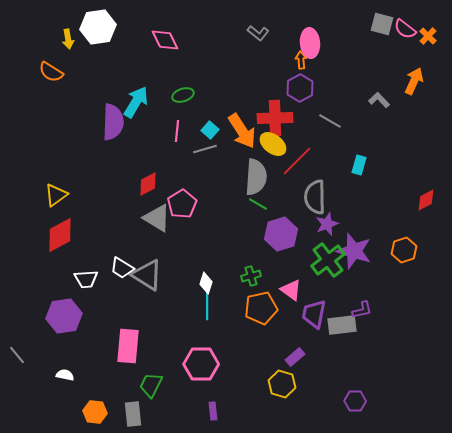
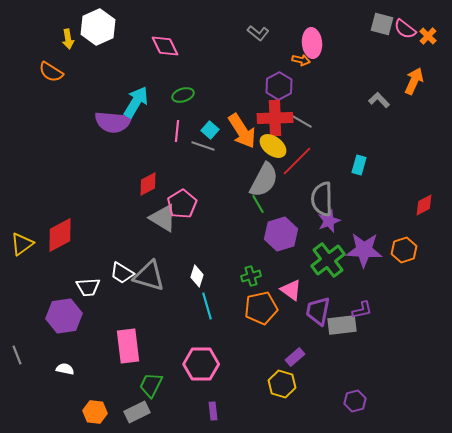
white hexagon at (98, 27): rotated 16 degrees counterclockwise
pink diamond at (165, 40): moved 6 px down
pink ellipse at (310, 43): moved 2 px right
orange arrow at (301, 60): rotated 108 degrees clockwise
purple hexagon at (300, 88): moved 21 px left, 2 px up
gray line at (330, 121): moved 29 px left
purple semicircle at (113, 122): rotated 93 degrees clockwise
yellow ellipse at (273, 144): moved 2 px down
gray line at (205, 149): moved 2 px left, 3 px up; rotated 35 degrees clockwise
gray semicircle at (256, 177): moved 8 px right, 3 px down; rotated 24 degrees clockwise
yellow triangle at (56, 195): moved 34 px left, 49 px down
gray semicircle at (315, 197): moved 7 px right, 2 px down
red diamond at (426, 200): moved 2 px left, 5 px down
green line at (258, 204): rotated 30 degrees clockwise
gray triangle at (157, 218): moved 6 px right
purple star at (327, 224): moved 2 px right, 3 px up
purple star at (354, 251): moved 10 px right, 1 px up; rotated 15 degrees counterclockwise
white trapezoid at (122, 268): moved 5 px down
gray triangle at (147, 275): moved 2 px right, 1 px down; rotated 16 degrees counterclockwise
white trapezoid at (86, 279): moved 2 px right, 8 px down
white diamond at (206, 283): moved 9 px left, 7 px up
cyan line at (207, 306): rotated 16 degrees counterclockwise
purple trapezoid at (314, 314): moved 4 px right, 3 px up
pink rectangle at (128, 346): rotated 12 degrees counterclockwise
gray line at (17, 355): rotated 18 degrees clockwise
white semicircle at (65, 375): moved 6 px up
purple hexagon at (355, 401): rotated 15 degrees counterclockwise
gray rectangle at (133, 414): moved 4 px right, 2 px up; rotated 70 degrees clockwise
